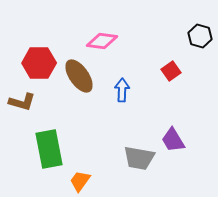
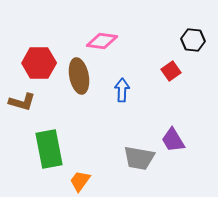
black hexagon: moved 7 px left, 4 px down; rotated 10 degrees counterclockwise
brown ellipse: rotated 24 degrees clockwise
